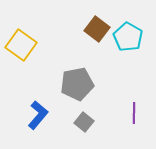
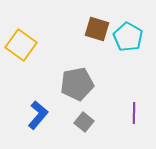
brown square: rotated 20 degrees counterclockwise
